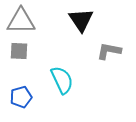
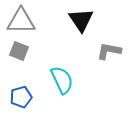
gray square: rotated 18 degrees clockwise
